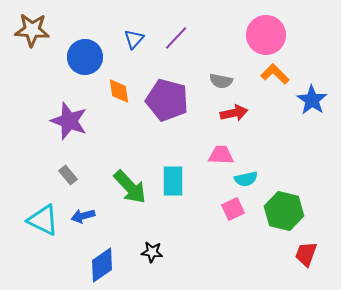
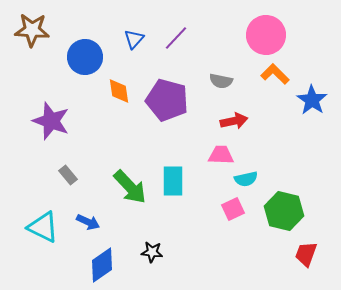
red arrow: moved 8 px down
purple star: moved 18 px left
blue arrow: moved 5 px right, 6 px down; rotated 140 degrees counterclockwise
cyan triangle: moved 7 px down
